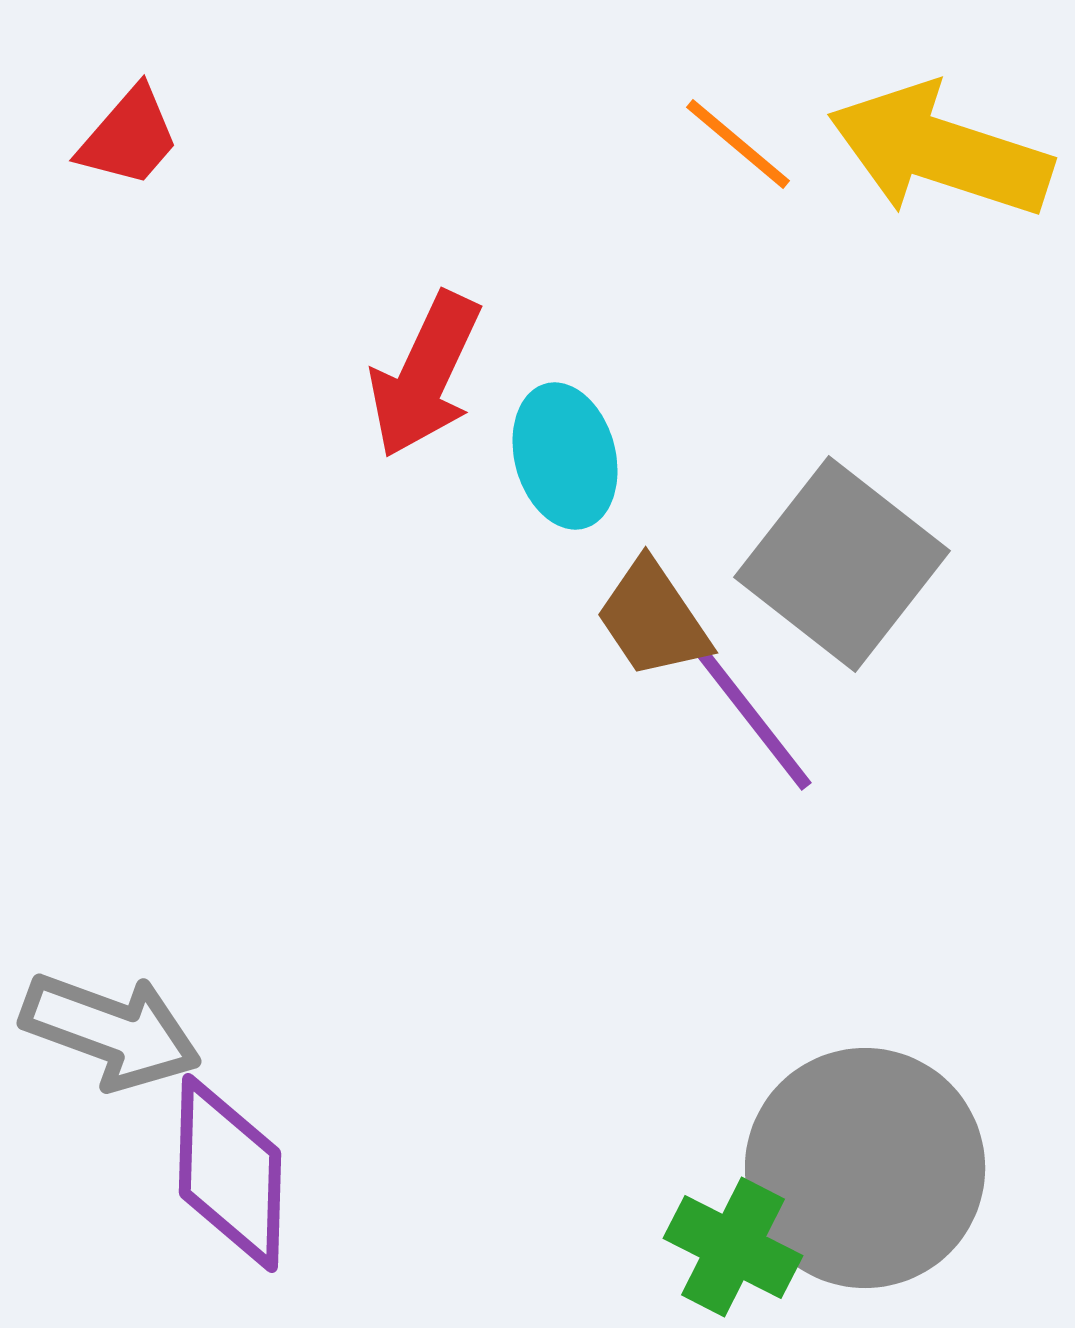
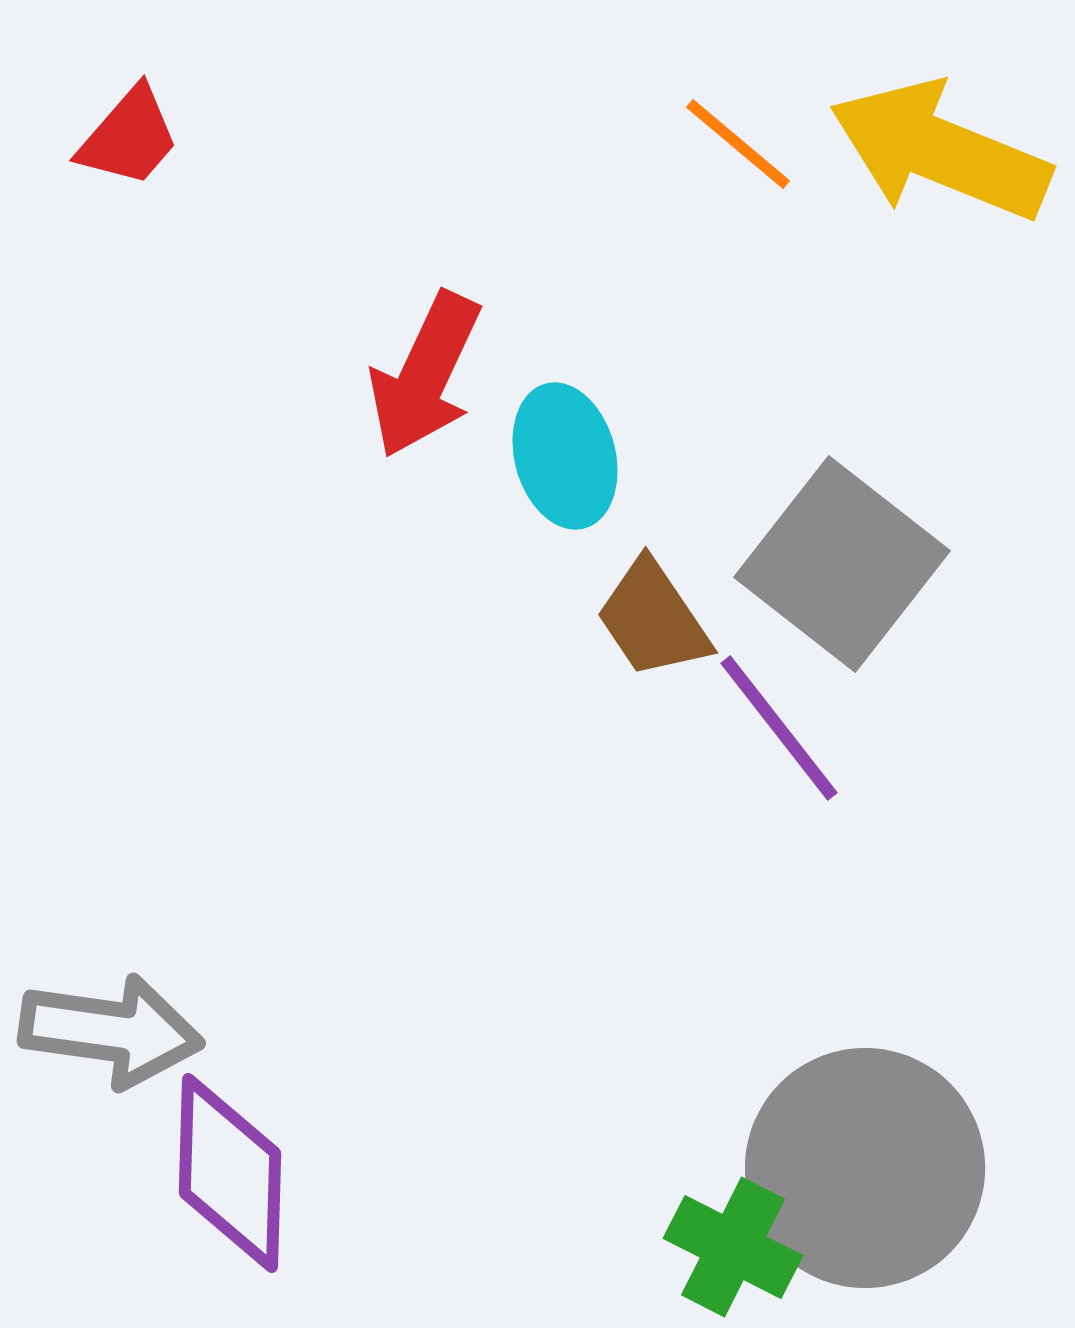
yellow arrow: rotated 4 degrees clockwise
purple line: moved 26 px right, 10 px down
gray arrow: rotated 12 degrees counterclockwise
